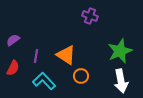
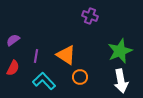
orange circle: moved 1 px left, 1 px down
